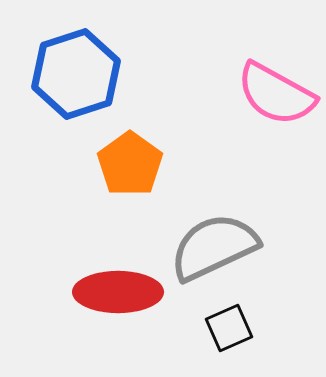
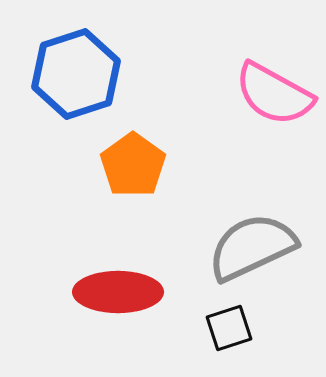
pink semicircle: moved 2 px left
orange pentagon: moved 3 px right, 1 px down
gray semicircle: moved 38 px right
black square: rotated 6 degrees clockwise
